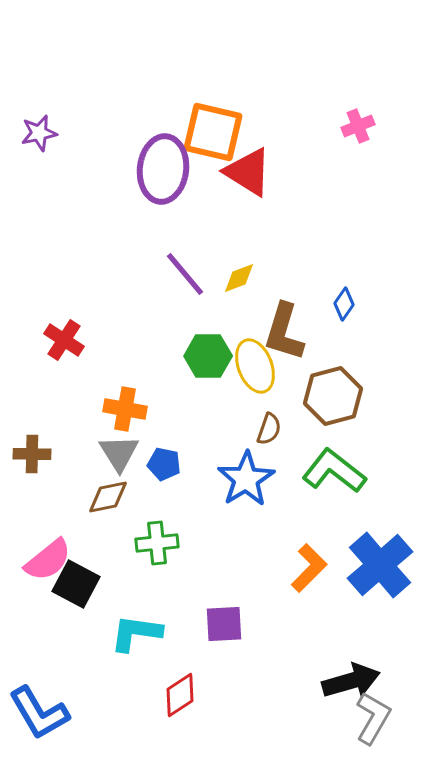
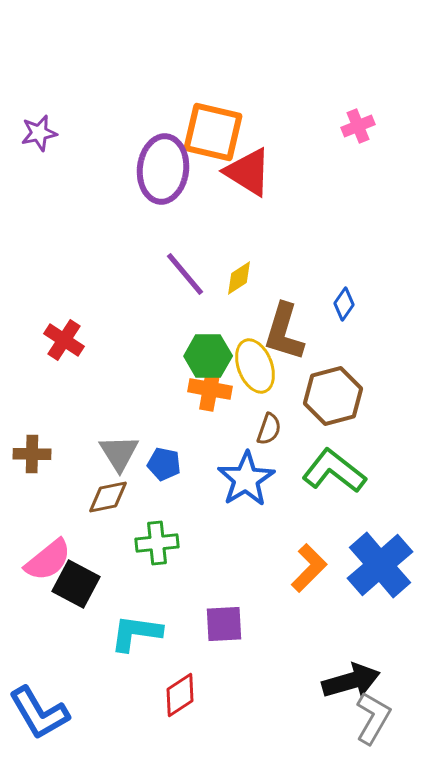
yellow diamond: rotated 12 degrees counterclockwise
orange cross: moved 85 px right, 20 px up
